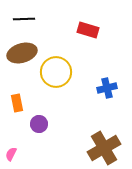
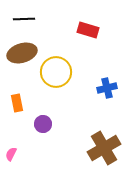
purple circle: moved 4 px right
